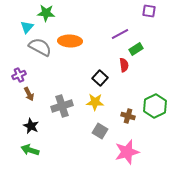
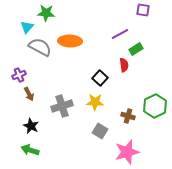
purple square: moved 6 px left, 1 px up
